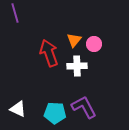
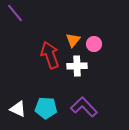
purple line: rotated 24 degrees counterclockwise
orange triangle: moved 1 px left
red arrow: moved 1 px right, 2 px down
purple L-shape: rotated 16 degrees counterclockwise
cyan pentagon: moved 9 px left, 5 px up
